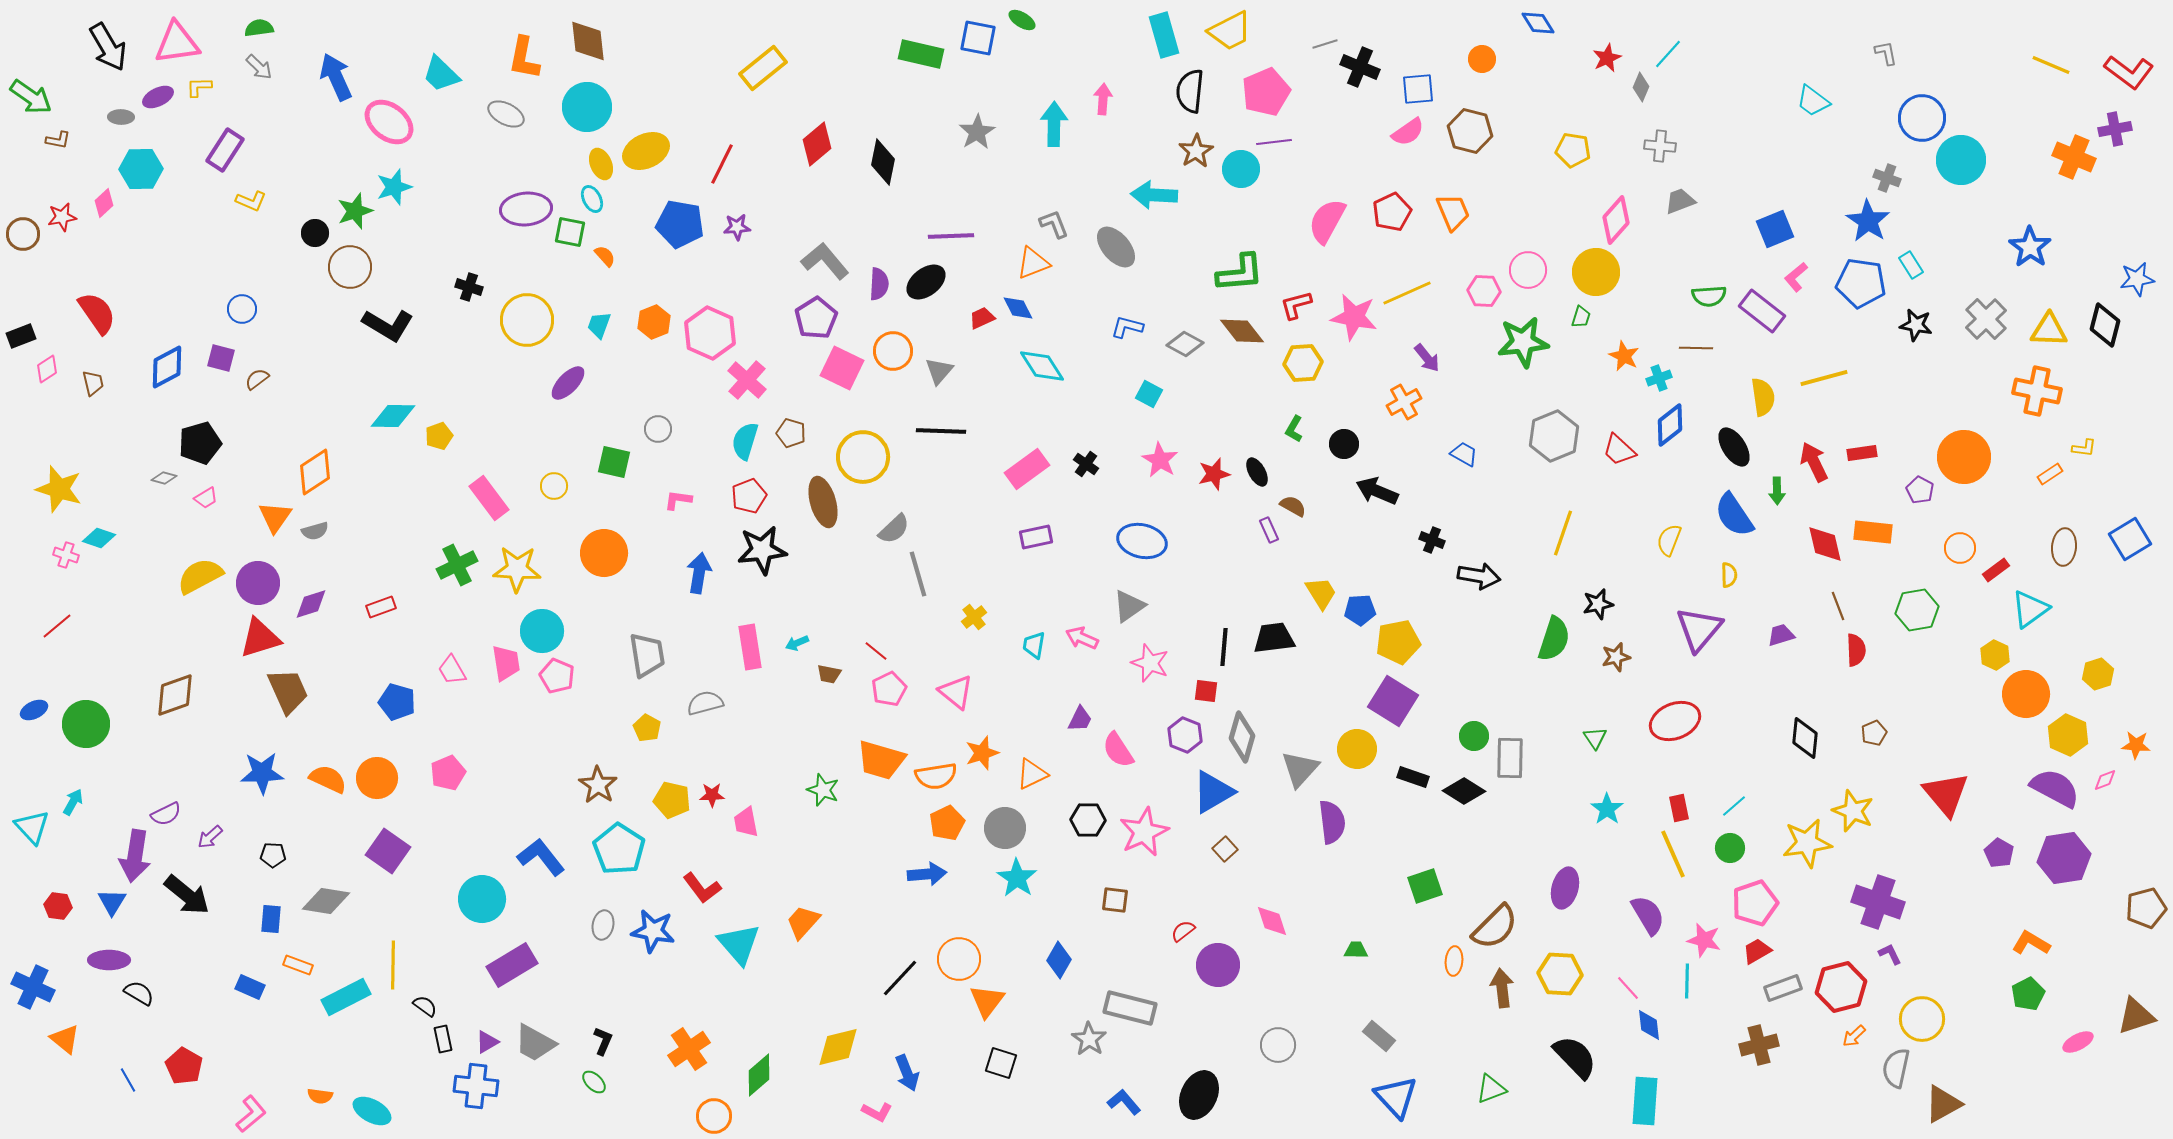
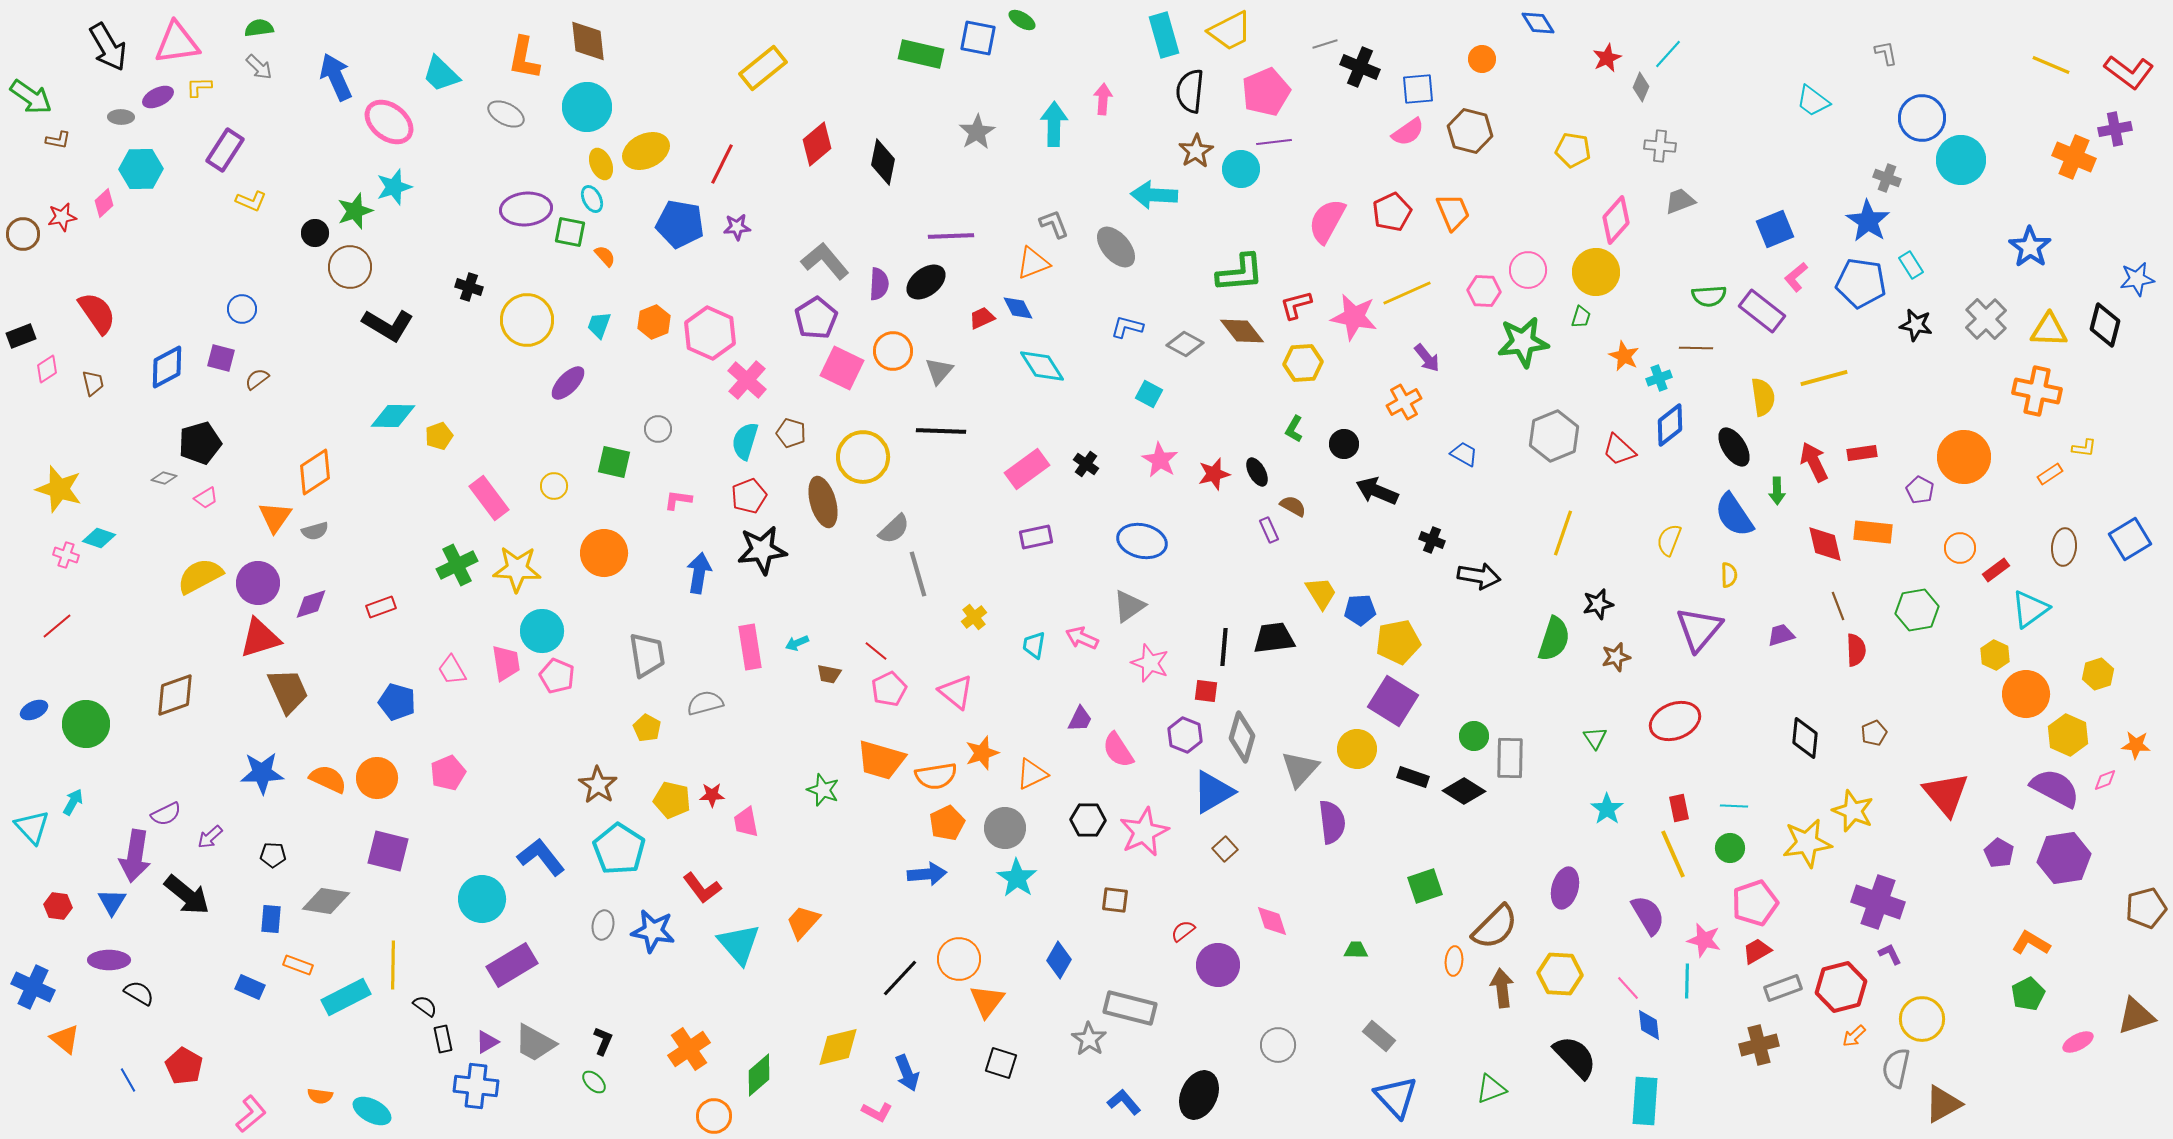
cyan line at (1734, 806): rotated 44 degrees clockwise
purple square at (388, 851): rotated 21 degrees counterclockwise
